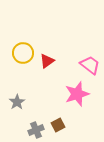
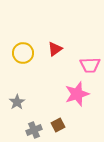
red triangle: moved 8 px right, 12 px up
pink trapezoid: rotated 140 degrees clockwise
gray cross: moved 2 px left
